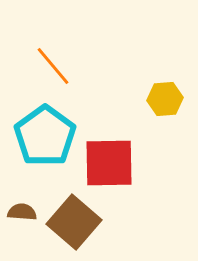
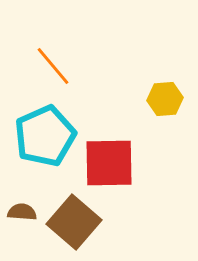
cyan pentagon: rotated 12 degrees clockwise
